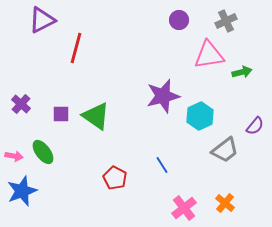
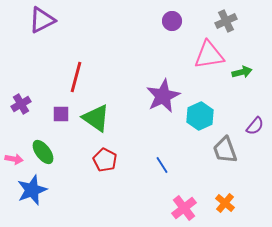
purple circle: moved 7 px left, 1 px down
red line: moved 29 px down
purple star: rotated 12 degrees counterclockwise
purple cross: rotated 18 degrees clockwise
green triangle: moved 2 px down
gray trapezoid: rotated 108 degrees clockwise
pink arrow: moved 3 px down
red pentagon: moved 10 px left, 18 px up
blue star: moved 10 px right, 1 px up
